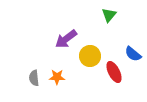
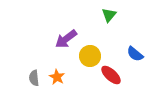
blue semicircle: moved 2 px right
red ellipse: moved 3 px left, 3 px down; rotated 20 degrees counterclockwise
orange star: rotated 28 degrees clockwise
